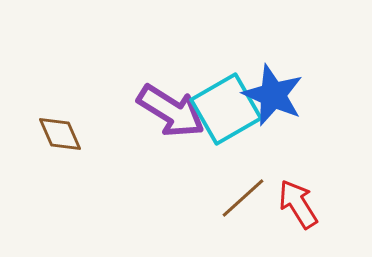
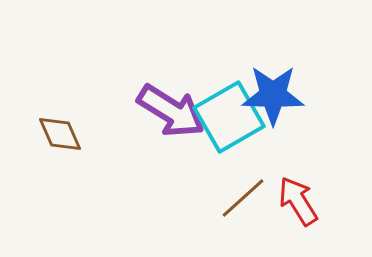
blue star: rotated 22 degrees counterclockwise
cyan square: moved 3 px right, 8 px down
red arrow: moved 3 px up
